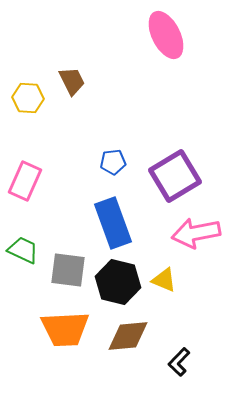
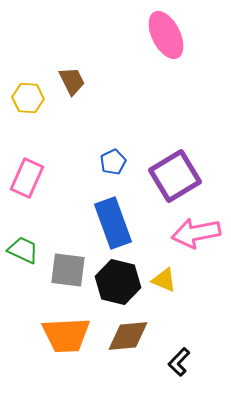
blue pentagon: rotated 20 degrees counterclockwise
pink rectangle: moved 2 px right, 3 px up
orange trapezoid: moved 1 px right, 6 px down
